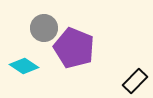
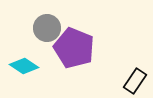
gray circle: moved 3 px right
black rectangle: rotated 10 degrees counterclockwise
